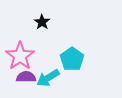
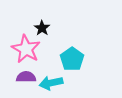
black star: moved 6 px down
pink star: moved 6 px right, 7 px up; rotated 8 degrees counterclockwise
cyan arrow: moved 3 px right, 5 px down; rotated 20 degrees clockwise
